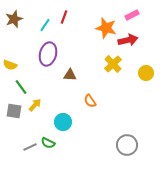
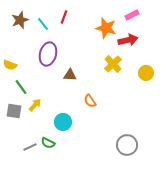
brown star: moved 6 px right, 1 px down
cyan line: moved 2 px left, 1 px up; rotated 72 degrees counterclockwise
